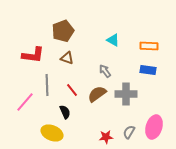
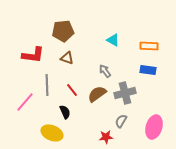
brown pentagon: rotated 15 degrees clockwise
gray cross: moved 1 px left, 1 px up; rotated 15 degrees counterclockwise
gray semicircle: moved 8 px left, 11 px up
